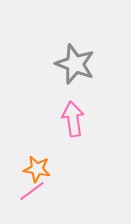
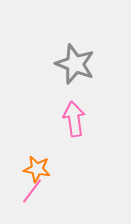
pink arrow: moved 1 px right
pink line: rotated 16 degrees counterclockwise
